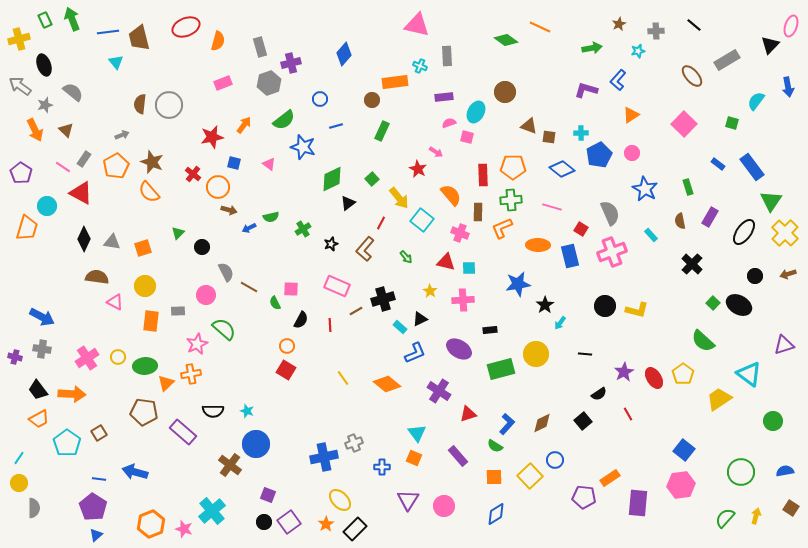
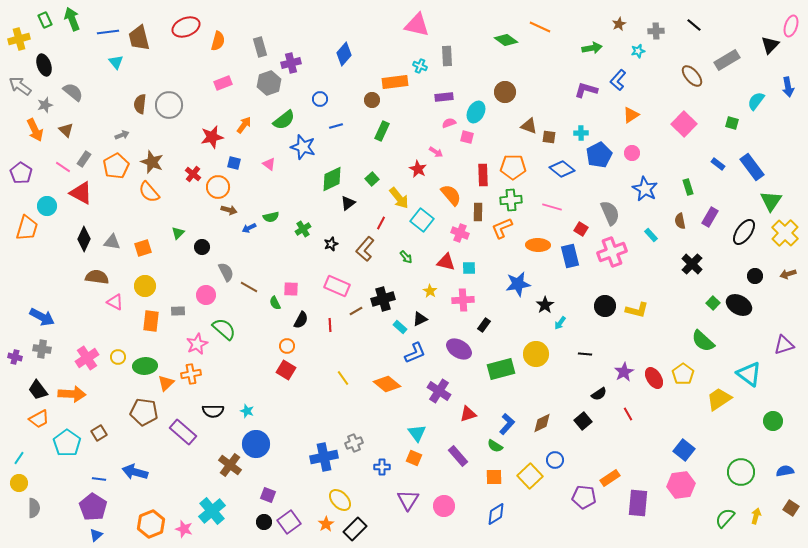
black rectangle at (490, 330): moved 6 px left, 5 px up; rotated 48 degrees counterclockwise
